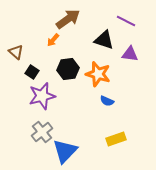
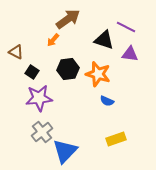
purple line: moved 6 px down
brown triangle: rotated 14 degrees counterclockwise
purple star: moved 3 px left, 2 px down; rotated 8 degrees clockwise
